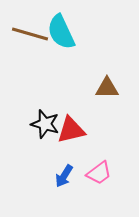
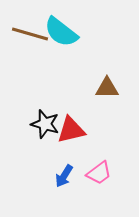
cyan semicircle: rotated 27 degrees counterclockwise
